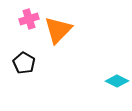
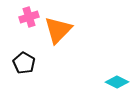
pink cross: moved 2 px up
cyan diamond: moved 1 px down
